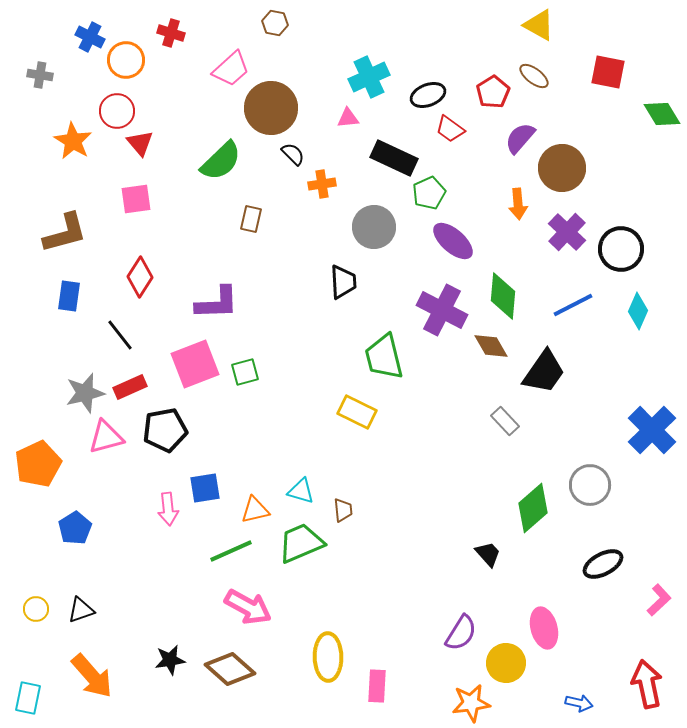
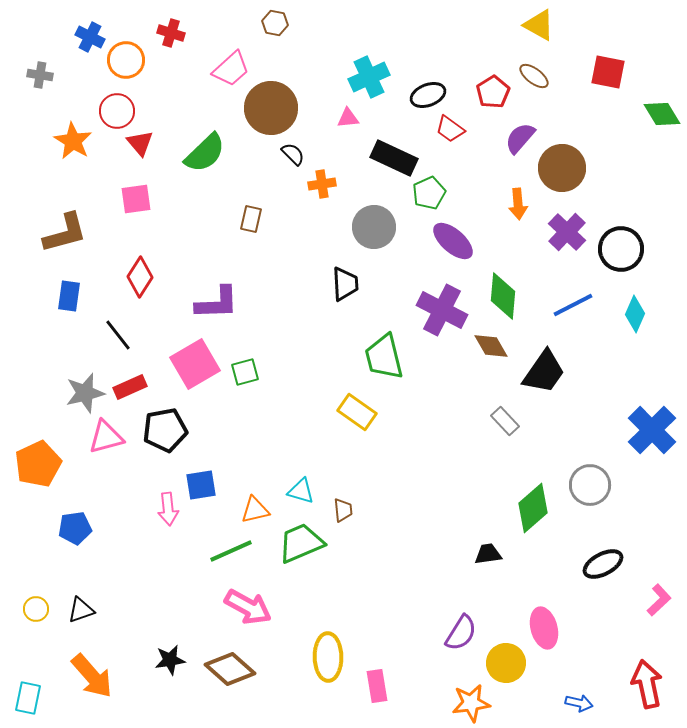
green semicircle at (221, 161): moved 16 px left, 8 px up
black trapezoid at (343, 282): moved 2 px right, 2 px down
cyan diamond at (638, 311): moved 3 px left, 3 px down
black line at (120, 335): moved 2 px left
pink square at (195, 364): rotated 9 degrees counterclockwise
yellow rectangle at (357, 412): rotated 9 degrees clockwise
blue square at (205, 488): moved 4 px left, 3 px up
blue pentagon at (75, 528): rotated 24 degrees clockwise
black trapezoid at (488, 554): rotated 56 degrees counterclockwise
pink rectangle at (377, 686): rotated 12 degrees counterclockwise
